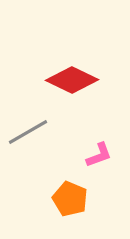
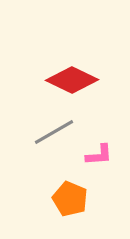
gray line: moved 26 px right
pink L-shape: rotated 16 degrees clockwise
